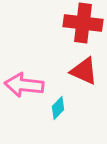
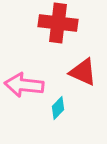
red cross: moved 25 px left
red triangle: moved 1 px left, 1 px down
